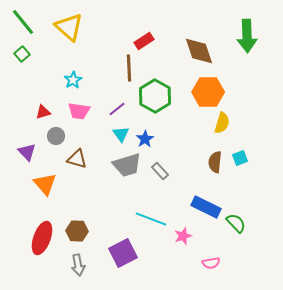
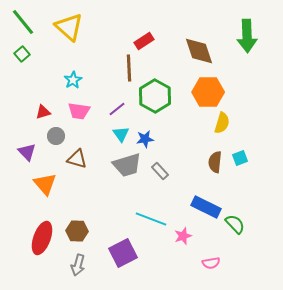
blue star: rotated 24 degrees clockwise
green semicircle: moved 1 px left, 1 px down
gray arrow: rotated 25 degrees clockwise
